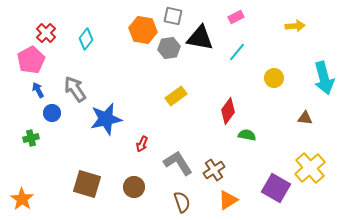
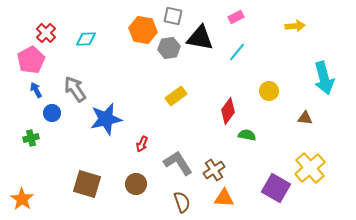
cyan diamond: rotated 50 degrees clockwise
yellow circle: moved 5 px left, 13 px down
blue arrow: moved 2 px left
brown circle: moved 2 px right, 3 px up
orange triangle: moved 4 px left, 2 px up; rotated 35 degrees clockwise
